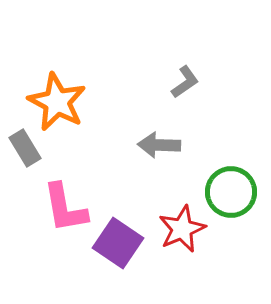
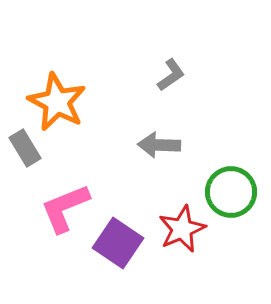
gray L-shape: moved 14 px left, 7 px up
pink L-shape: rotated 78 degrees clockwise
